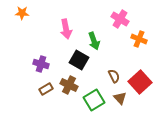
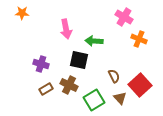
pink cross: moved 4 px right, 2 px up
green arrow: rotated 114 degrees clockwise
black square: rotated 18 degrees counterclockwise
red square: moved 3 px down
